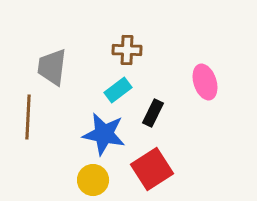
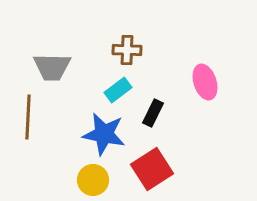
gray trapezoid: rotated 96 degrees counterclockwise
